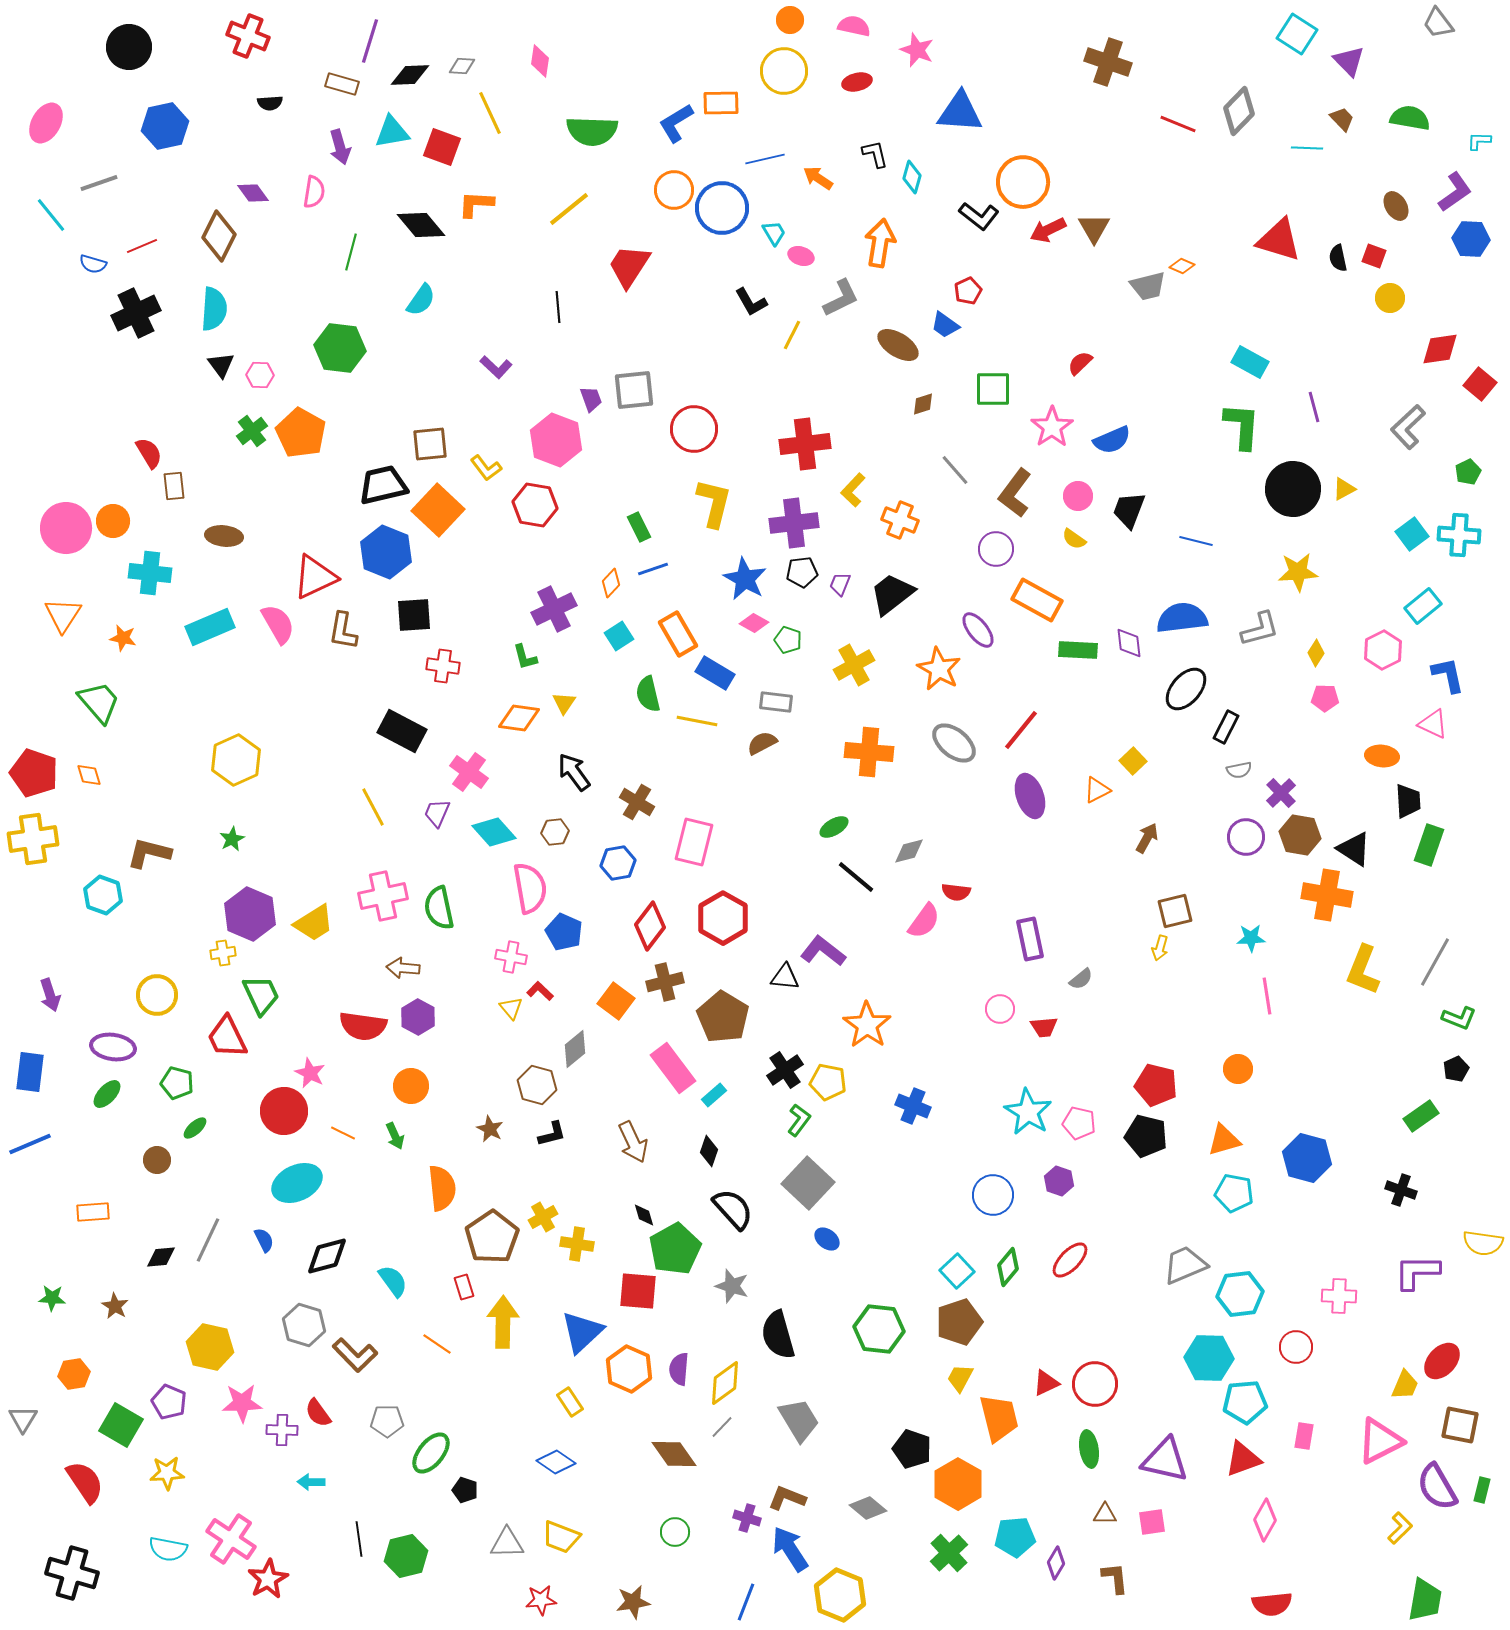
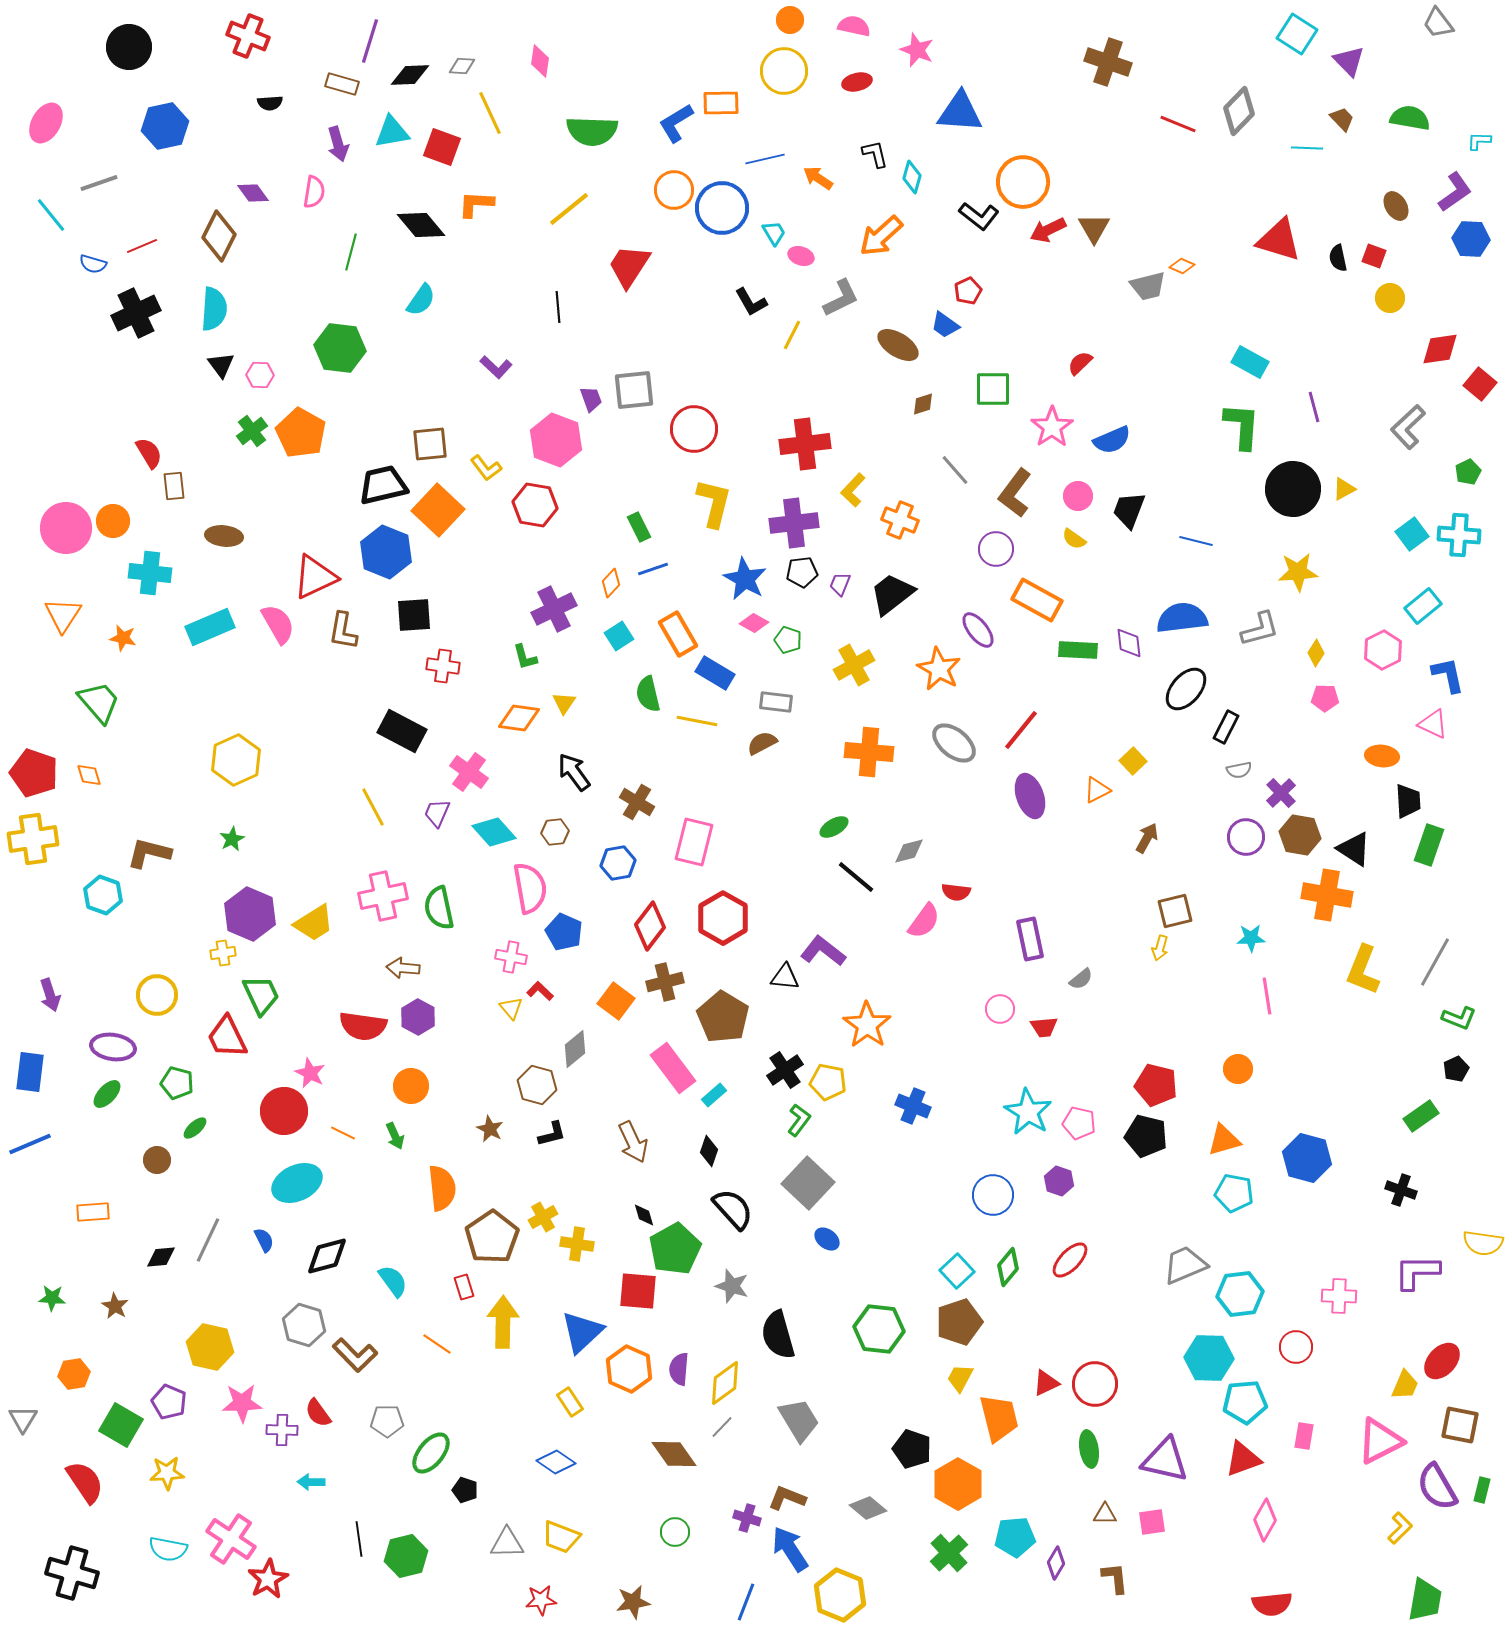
purple arrow at (340, 147): moved 2 px left, 3 px up
orange arrow at (880, 243): moved 1 px right, 7 px up; rotated 141 degrees counterclockwise
